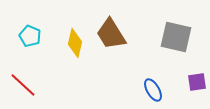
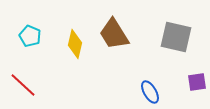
brown trapezoid: moved 3 px right
yellow diamond: moved 1 px down
blue ellipse: moved 3 px left, 2 px down
